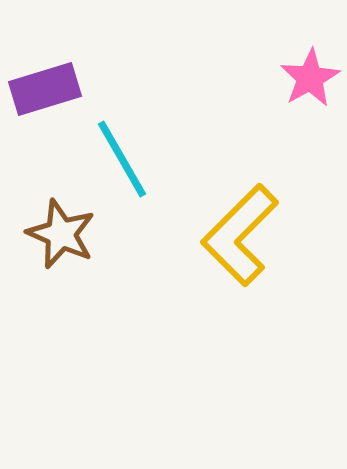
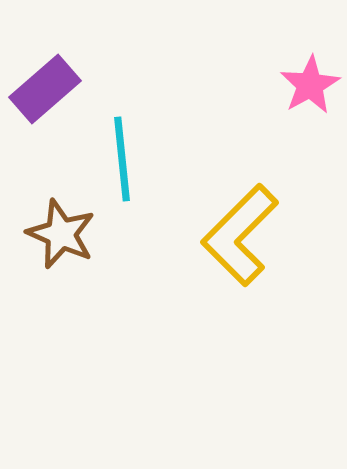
pink star: moved 7 px down
purple rectangle: rotated 24 degrees counterclockwise
cyan line: rotated 24 degrees clockwise
